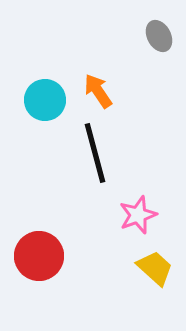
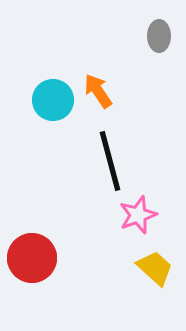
gray ellipse: rotated 28 degrees clockwise
cyan circle: moved 8 px right
black line: moved 15 px right, 8 px down
red circle: moved 7 px left, 2 px down
